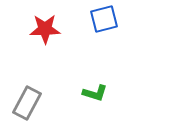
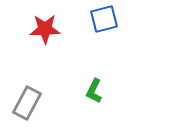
green L-shape: moved 1 px left, 2 px up; rotated 100 degrees clockwise
